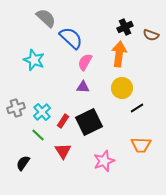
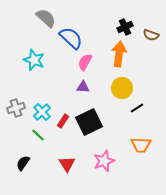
red triangle: moved 4 px right, 13 px down
